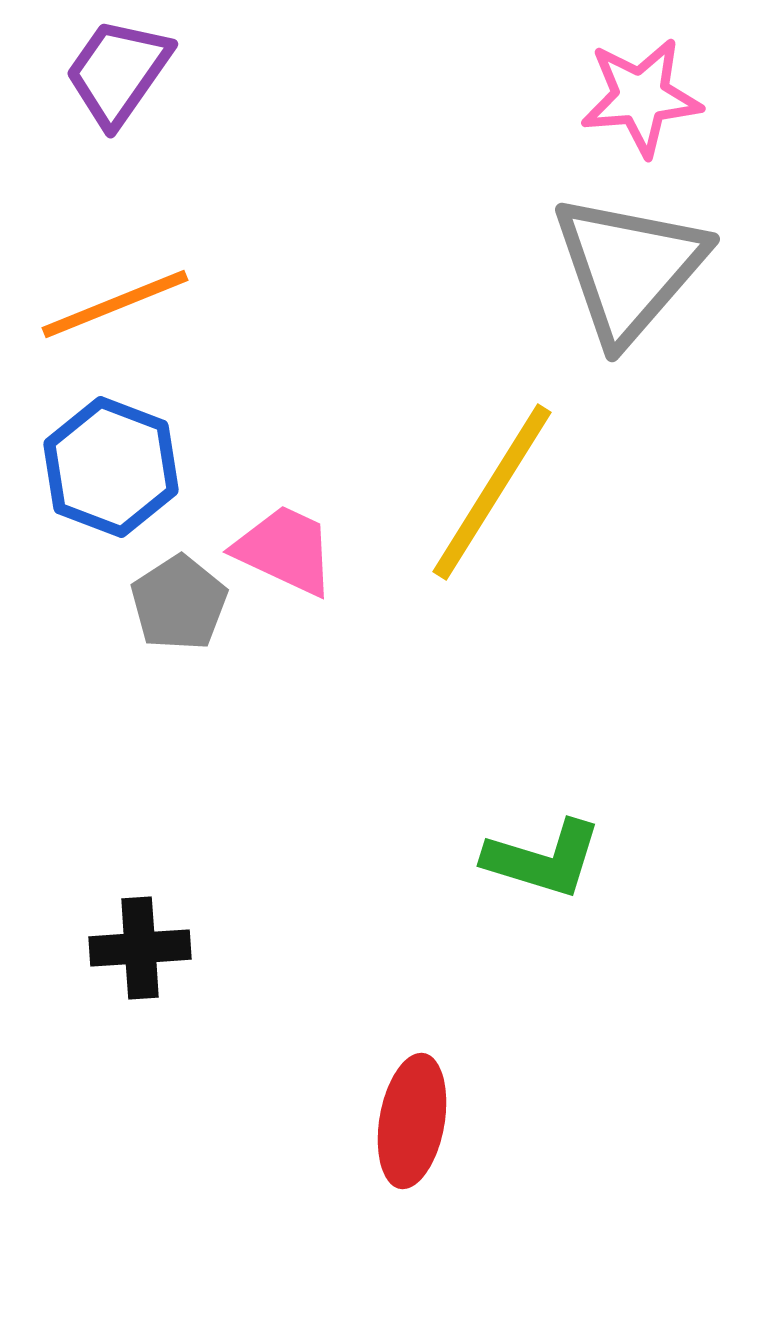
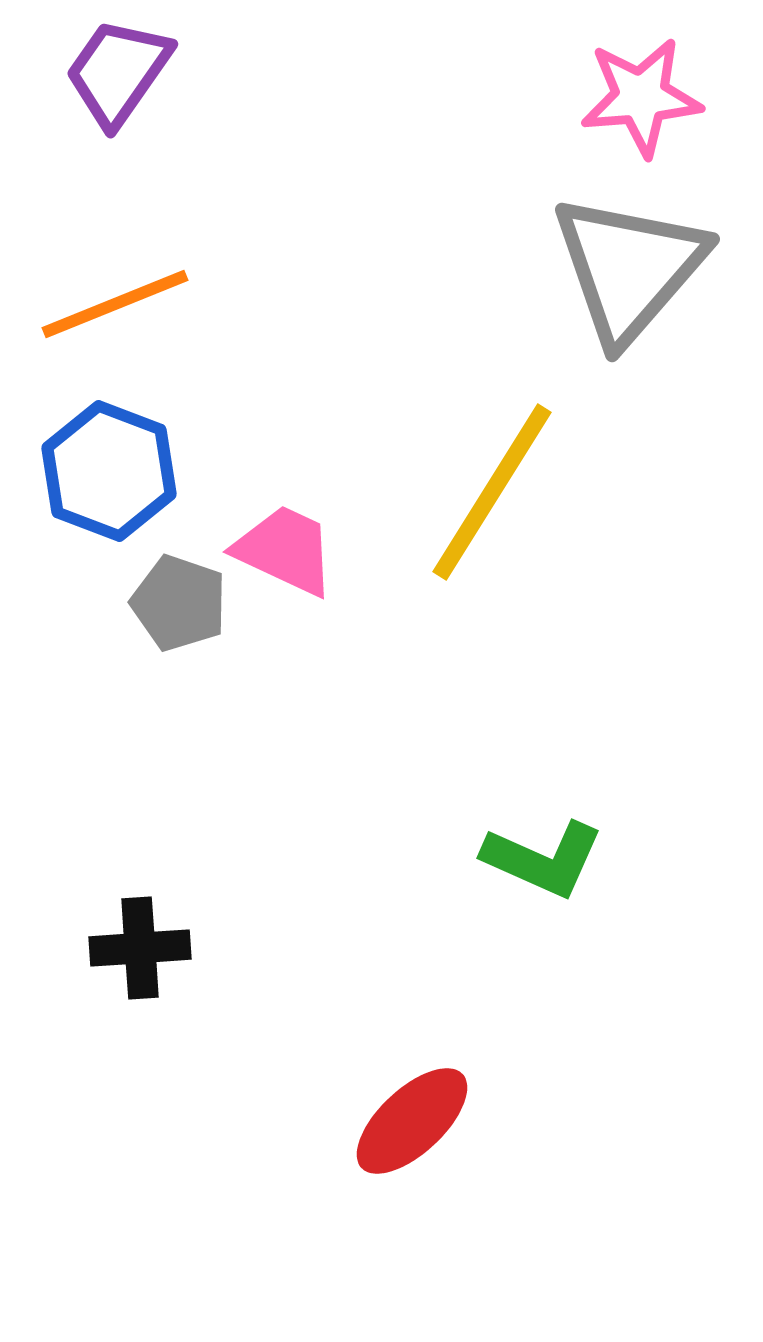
blue hexagon: moved 2 px left, 4 px down
gray pentagon: rotated 20 degrees counterclockwise
green L-shape: rotated 7 degrees clockwise
red ellipse: rotated 37 degrees clockwise
